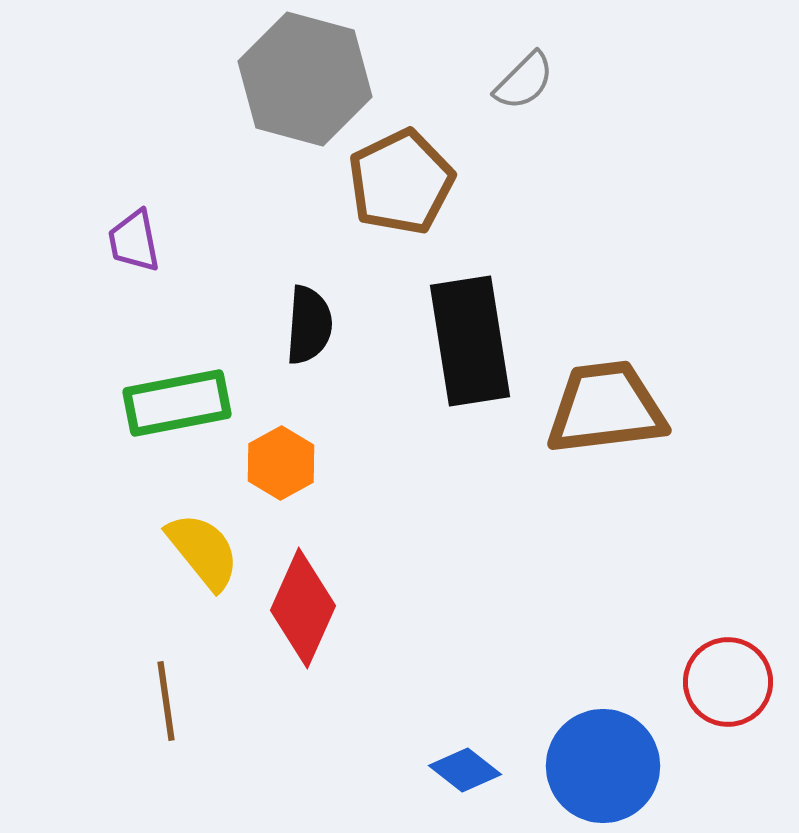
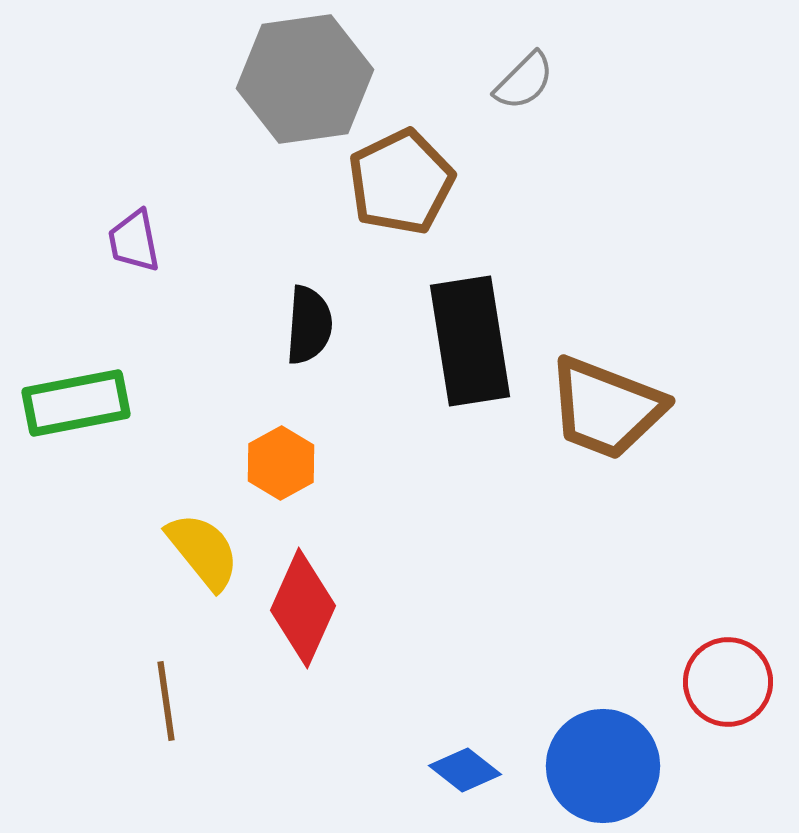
gray hexagon: rotated 23 degrees counterclockwise
green rectangle: moved 101 px left
brown trapezoid: rotated 152 degrees counterclockwise
